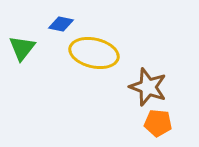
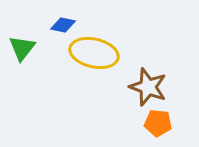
blue diamond: moved 2 px right, 1 px down
